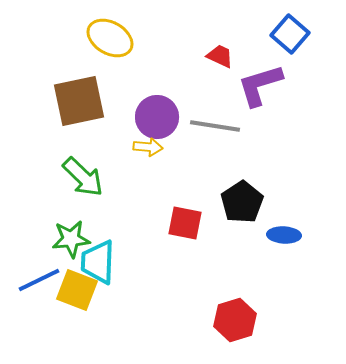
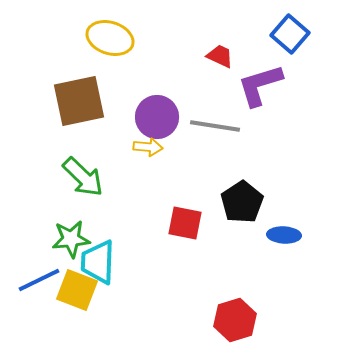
yellow ellipse: rotated 12 degrees counterclockwise
